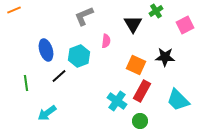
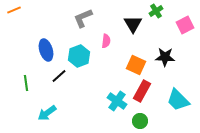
gray L-shape: moved 1 px left, 2 px down
